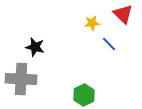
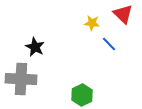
yellow star: rotated 14 degrees clockwise
black star: rotated 12 degrees clockwise
green hexagon: moved 2 px left
